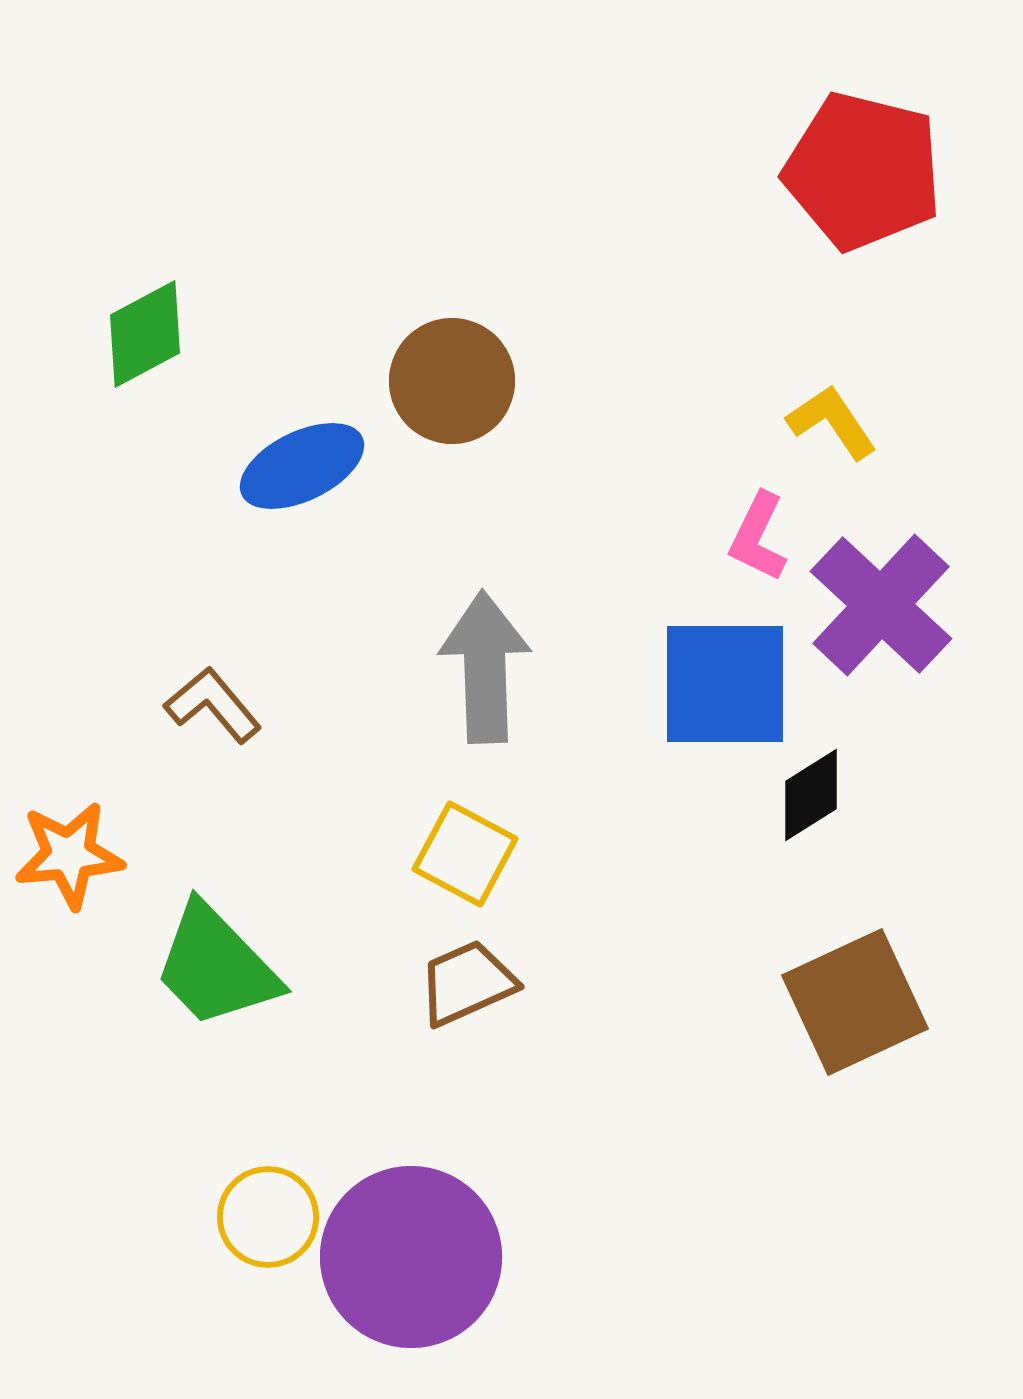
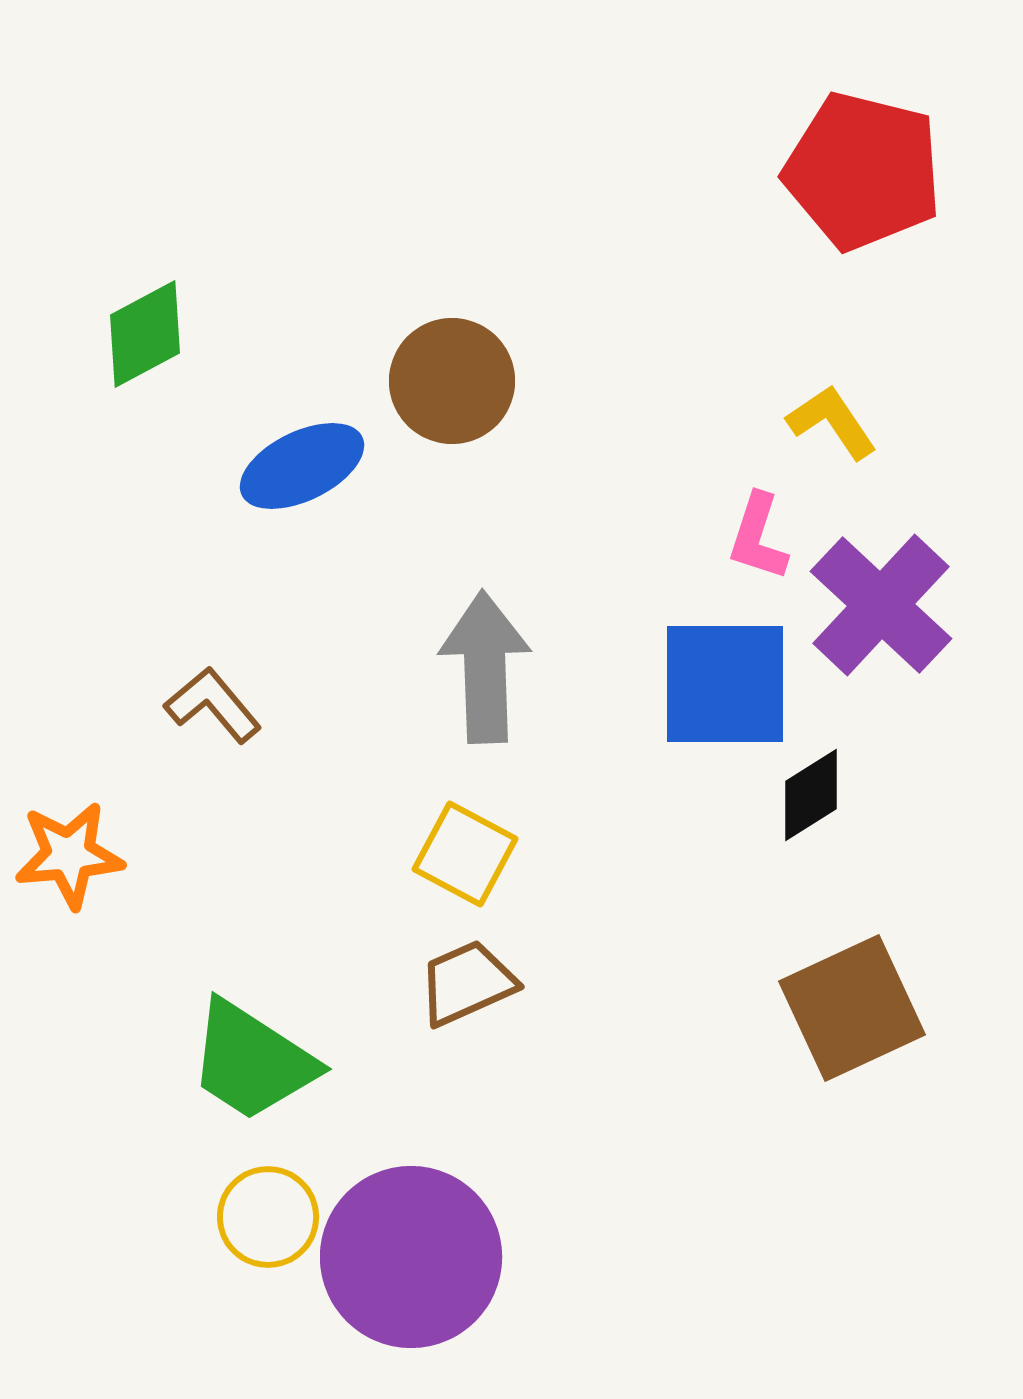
pink L-shape: rotated 8 degrees counterclockwise
green trapezoid: moved 36 px right, 95 px down; rotated 13 degrees counterclockwise
brown square: moved 3 px left, 6 px down
